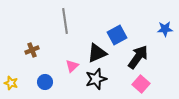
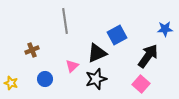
black arrow: moved 10 px right, 1 px up
blue circle: moved 3 px up
